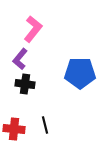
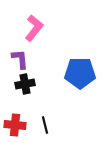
pink L-shape: moved 1 px right, 1 px up
purple L-shape: rotated 135 degrees clockwise
black cross: rotated 18 degrees counterclockwise
red cross: moved 1 px right, 4 px up
